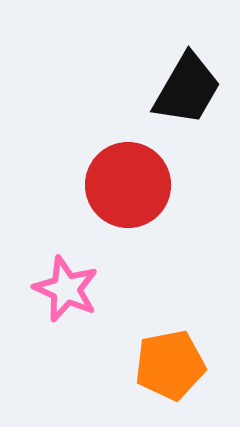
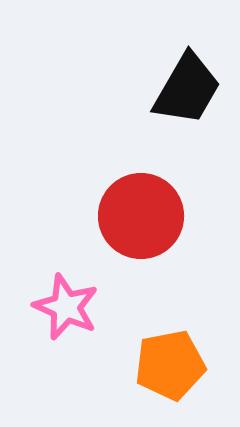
red circle: moved 13 px right, 31 px down
pink star: moved 18 px down
